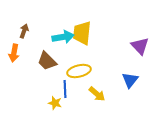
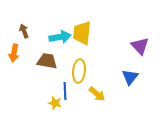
brown arrow: rotated 40 degrees counterclockwise
cyan arrow: moved 3 px left
brown trapezoid: rotated 145 degrees clockwise
yellow ellipse: rotated 70 degrees counterclockwise
blue triangle: moved 3 px up
blue line: moved 2 px down
